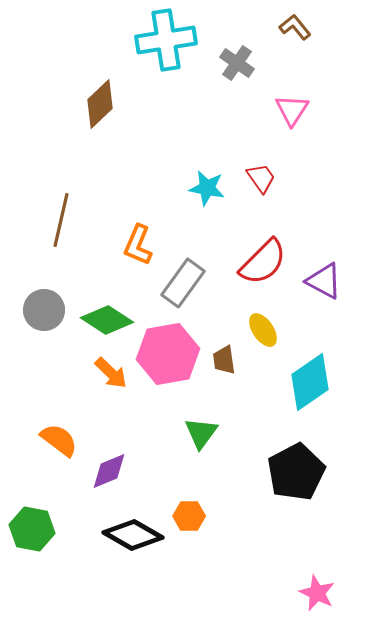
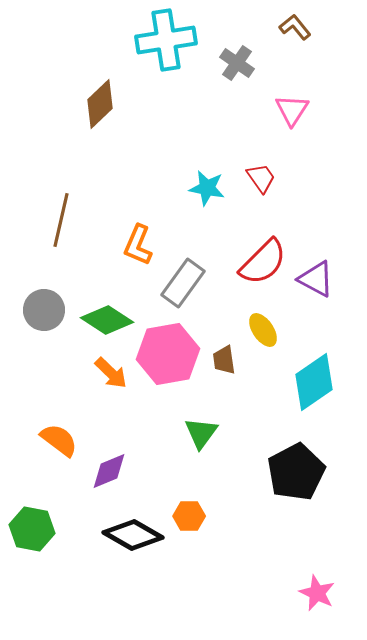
purple triangle: moved 8 px left, 2 px up
cyan diamond: moved 4 px right
